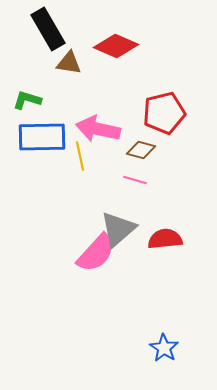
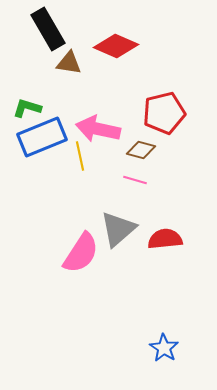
green L-shape: moved 8 px down
blue rectangle: rotated 21 degrees counterclockwise
pink semicircle: moved 15 px left; rotated 9 degrees counterclockwise
